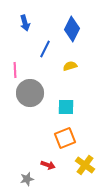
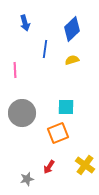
blue diamond: rotated 20 degrees clockwise
blue line: rotated 18 degrees counterclockwise
yellow semicircle: moved 2 px right, 6 px up
gray circle: moved 8 px left, 20 px down
orange square: moved 7 px left, 5 px up
red arrow: moved 1 px right, 2 px down; rotated 104 degrees clockwise
